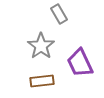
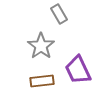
purple trapezoid: moved 2 px left, 7 px down
